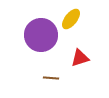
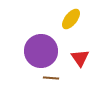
purple circle: moved 16 px down
red triangle: rotated 48 degrees counterclockwise
